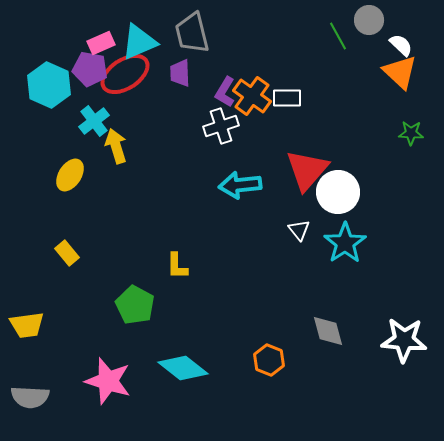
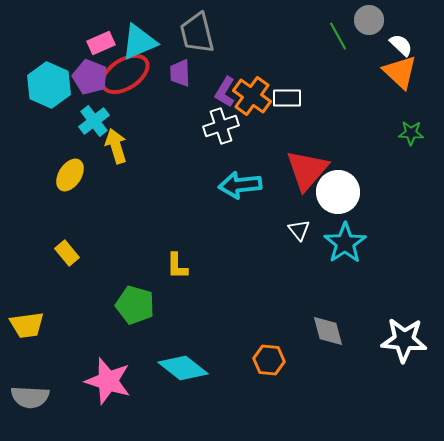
gray trapezoid: moved 5 px right
purple pentagon: moved 8 px down; rotated 12 degrees clockwise
green pentagon: rotated 12 degrees counterclockwise
orange hexagon: rotated 16 degrees counterclockwise
